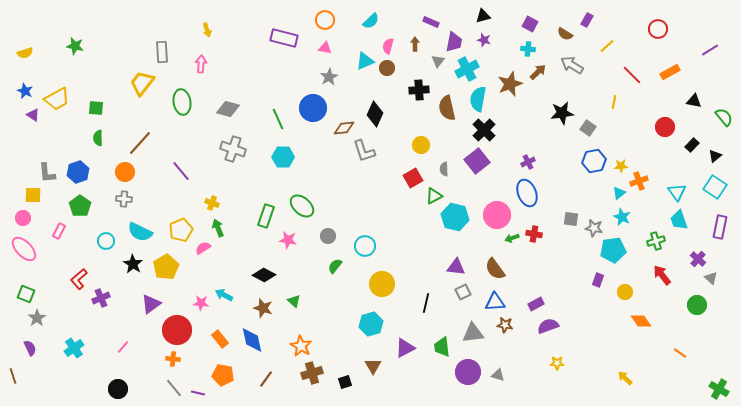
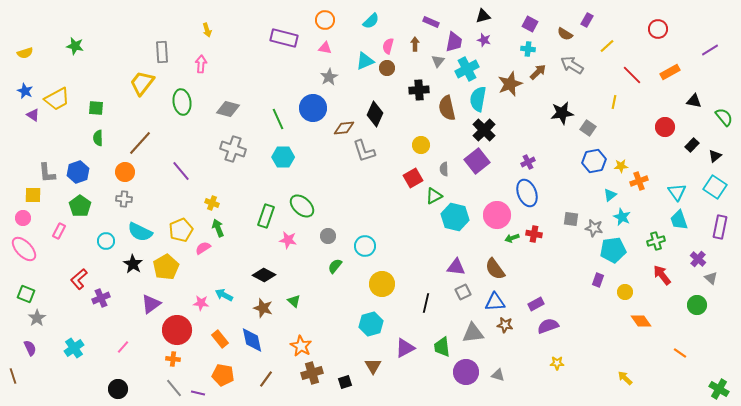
cyan triangle at (619, 193): moved 9 px left, 2 px down
purple circle at (468, 372): moved 2 px left
